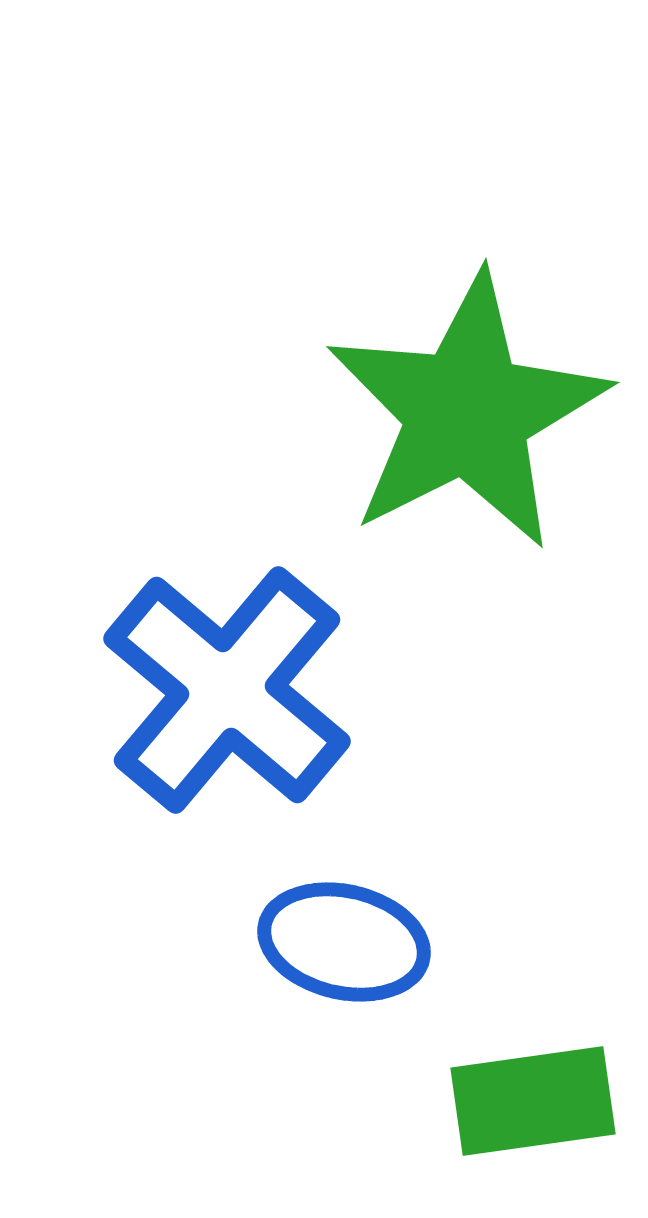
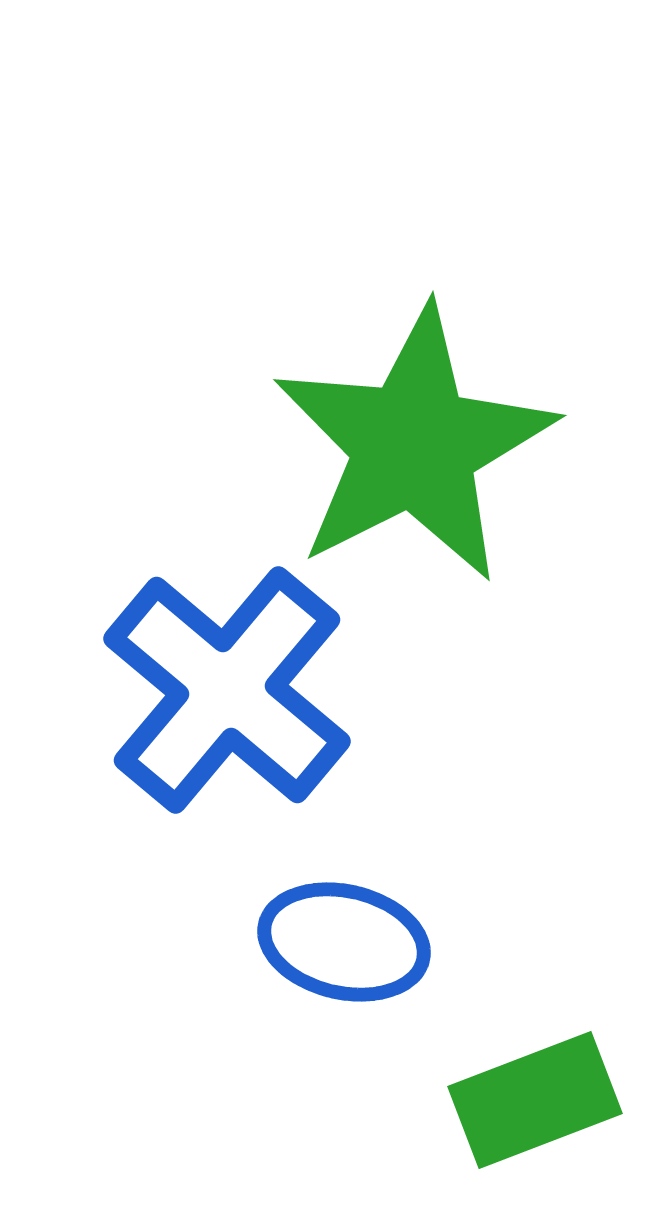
green star: moved 53 px left, 33 px down
green rectangle: moved 2 px right, 1 px up; rotated 13 degrees counterclockwise
